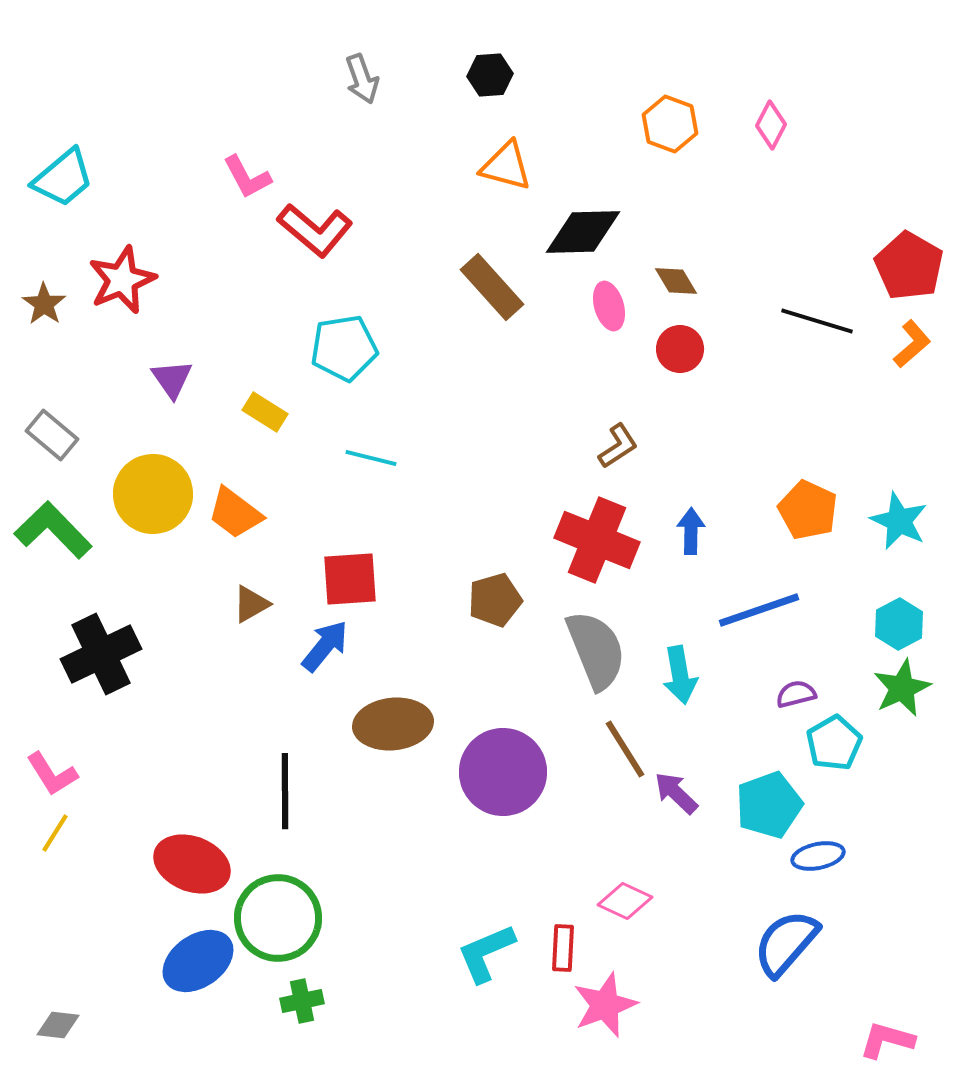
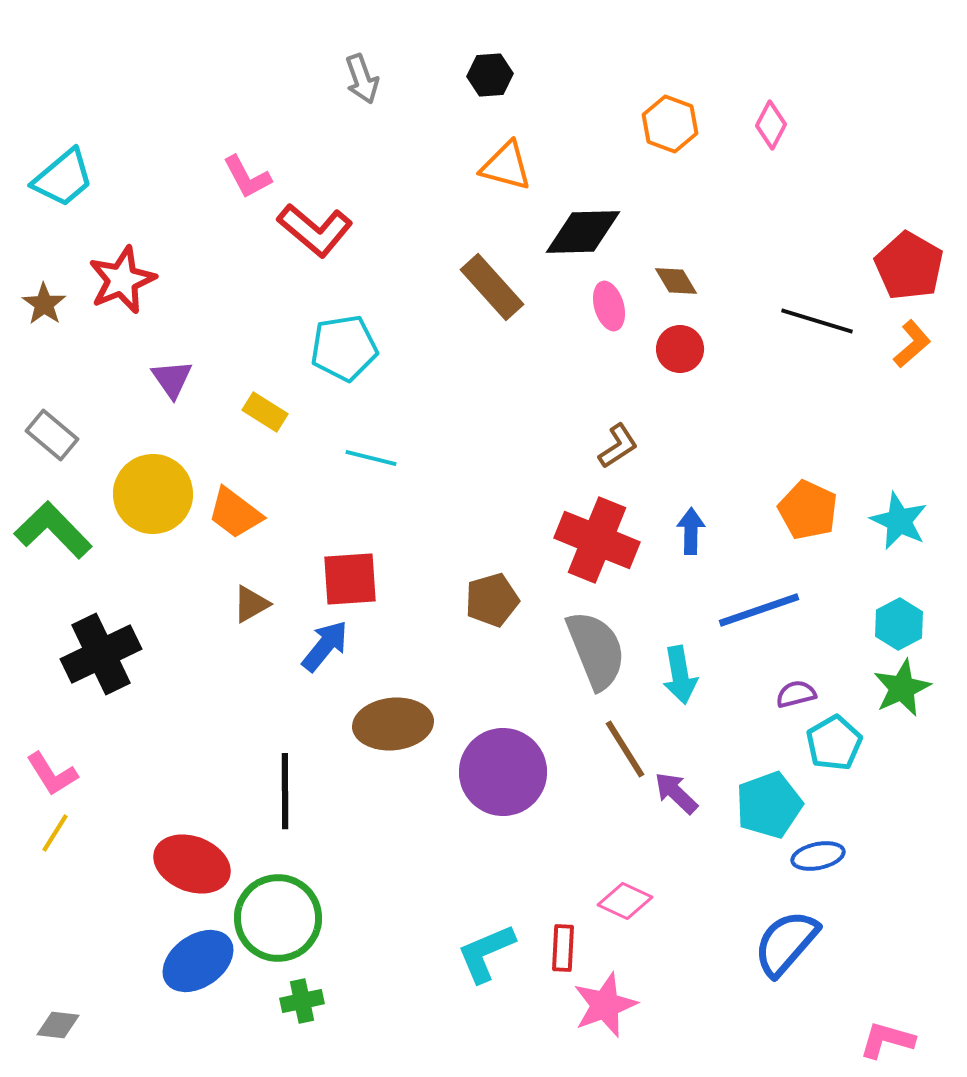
brown pentagon at (495, 600): moved 3 px left
